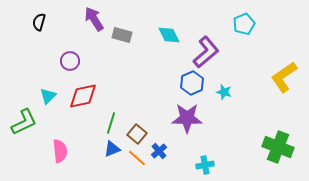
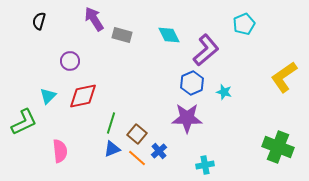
black semicircle: moved 1 px up
purple L-shape: moved 2 px up
